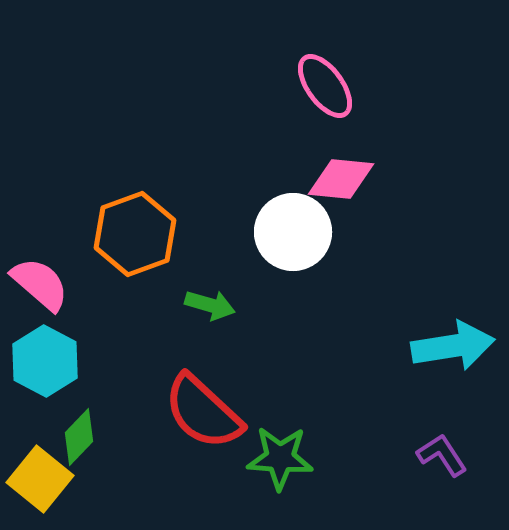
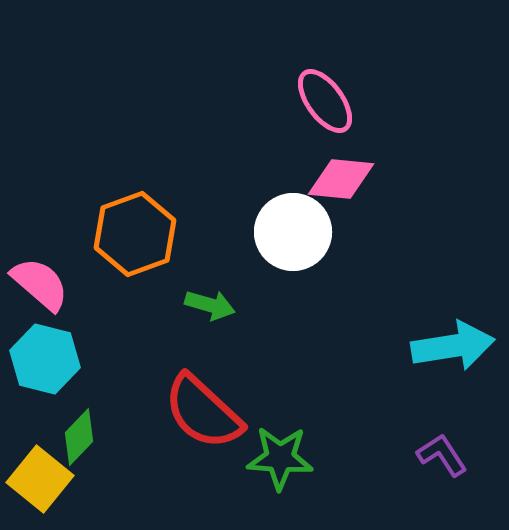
pink ellipse: moved 15 px down
cyan hexagon: moved 2 px up; rotated 14 degrees counterclockwise
